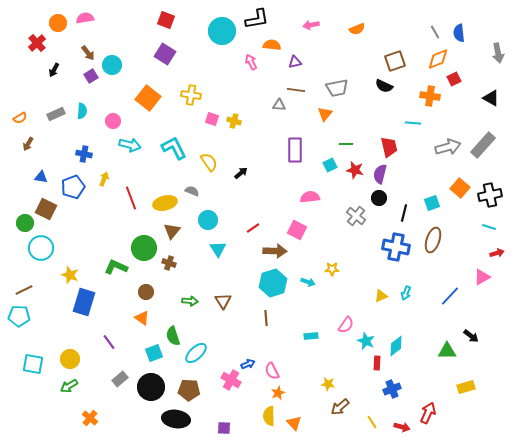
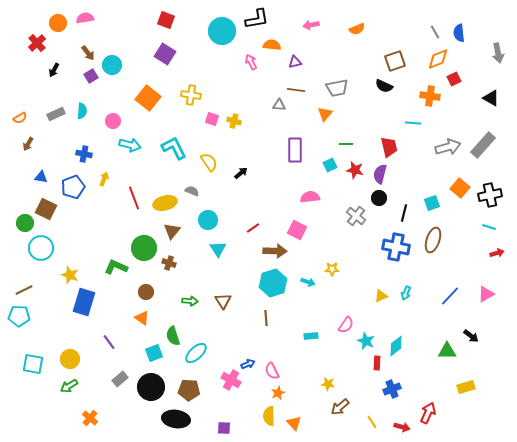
red line at (131, 198): moved 3 px right
pink triangle at (482, 277): moved 4 px right, 17 px down
